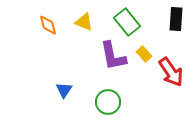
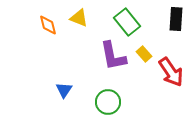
yellow triangle: moved 5 px left, 4 px up
